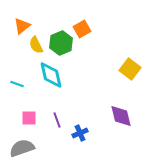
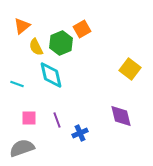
yellow semicircle: moved 2 px down
